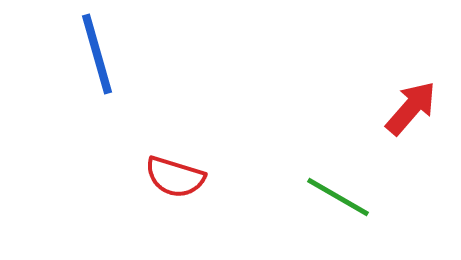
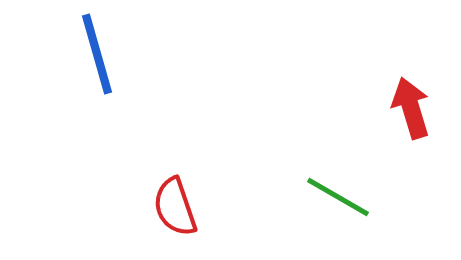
red arrow: rotated 58 degrees counterclockwise
red semicircle: moved 30 px down; rotated 54 degrees clockwise
